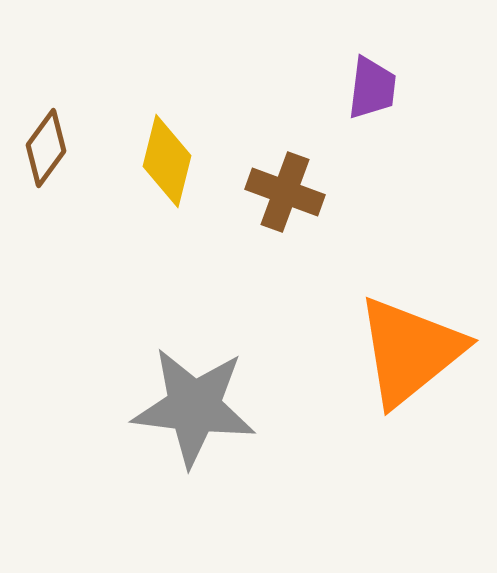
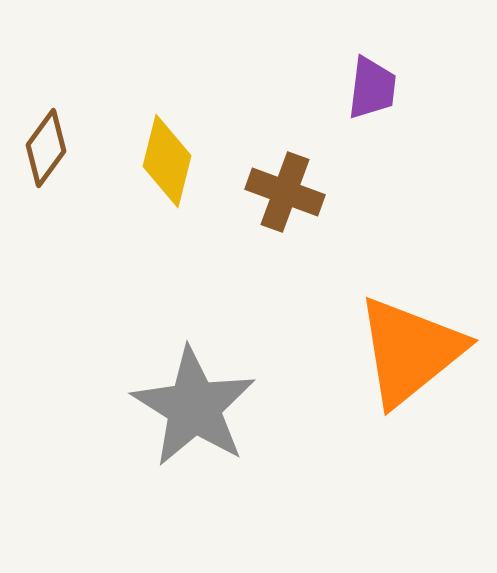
gray star: rotated 25 degrees clockwise
